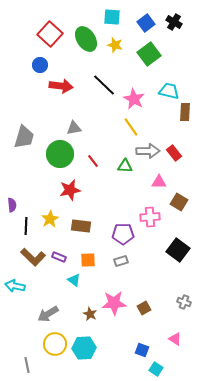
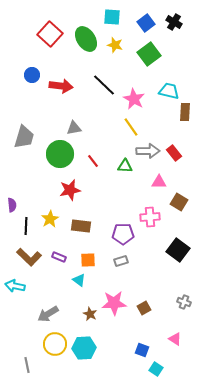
blue circle at (40, 65): moved 8 px left, 10 px down
brown L-shape at (33, 257): moved 4 px left
cyan triangle at (74, 280): moved 5 px right
